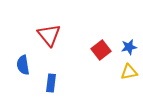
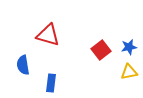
red triangle: moved 1 px left; rotated 35 degrees counterclockwise
